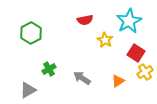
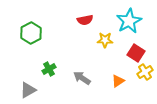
yellow star: rotated 28 degrees counterclockwise
